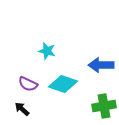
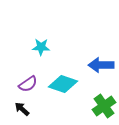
cyan star: moved 6 px left, 4 px up; rotated 12 degrees counterclockwise
purple semicircle: rotated 60 degrees counterclockwise
green cross: rotated 25 degrees counterclockwise
